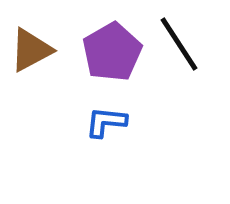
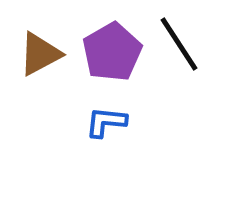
brown triangle: moved 9 px right, 4 px down
